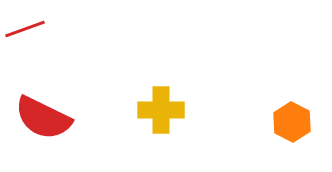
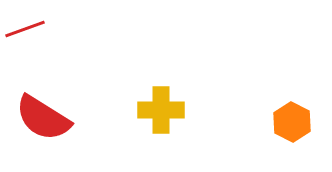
red semicircle: rotated 6 degrees clockwise
